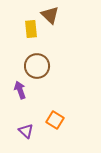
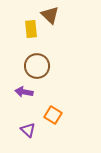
purple arrow: moved 4 px right, 2 px down; rotated 60 degrees counterclockwise
orange square: moved 2 px left, 5 px up
purple triangle: moved 2 px right, 1 px up
